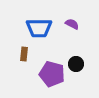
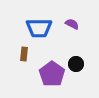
purple pentagon: rotated 20 degrees clockwise
